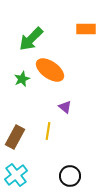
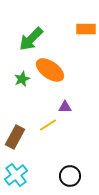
purple triangle: rotated 40 degrees counterclockwise
yellow line: moved 6 px up; rotated 48 degrees clockwise
